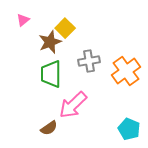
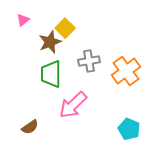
brown semicircle: moved 19 px left, 1 px up
